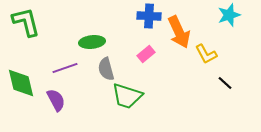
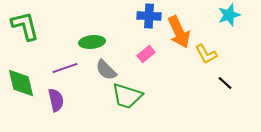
green L-shape: moved 1 px left, 4 px down
gray semicircle: moved 1 px down; rotated 30 degrees counterclockwise
purple semicircle: rotated 15 degrees clockwise
